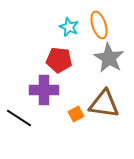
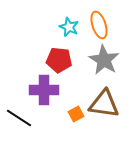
gray star: moved 5 px left, 2 px down
